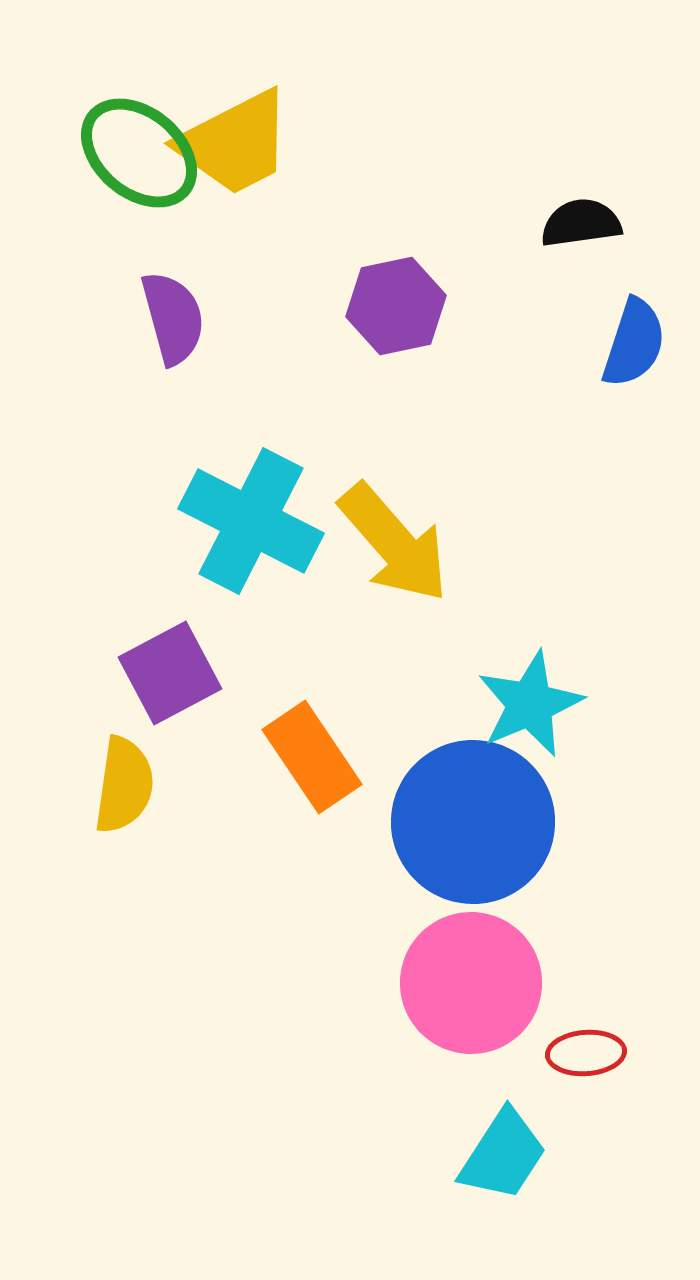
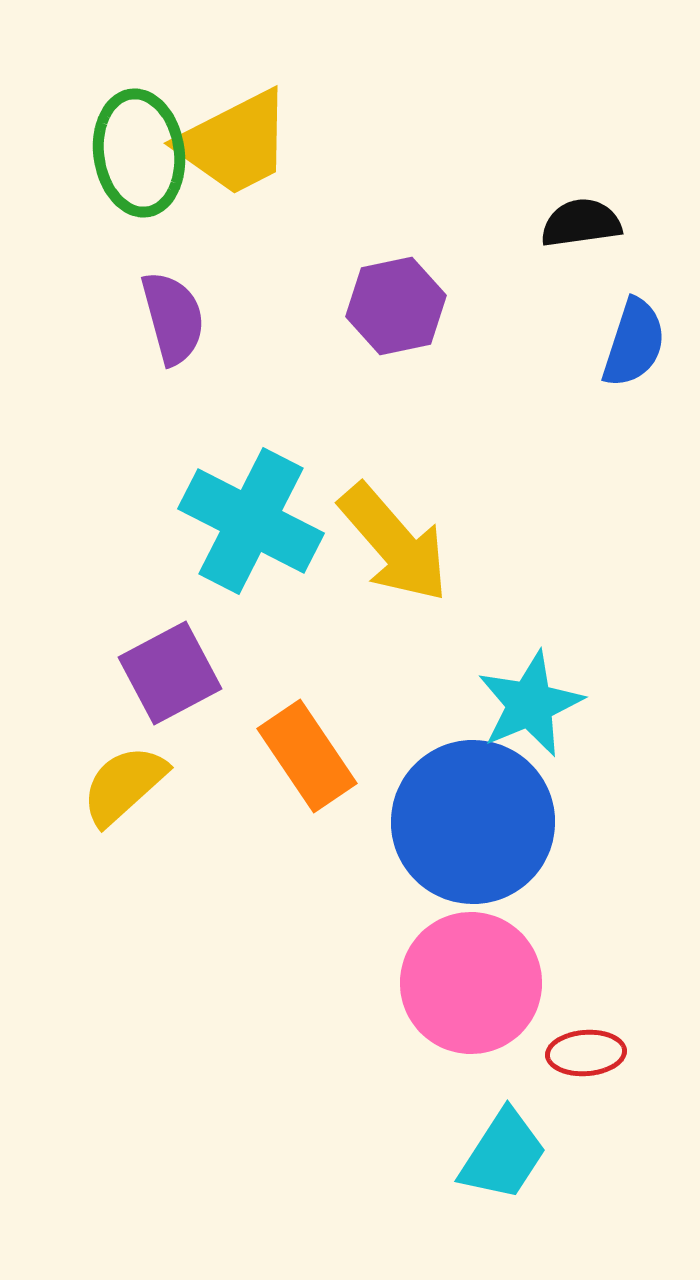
green ellipse: rotated 42 degrees clockwise
orange rectangle: moved 5 px left, 1 px up
yellow semicircle: rotated 140 degrees counterclockwise
